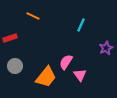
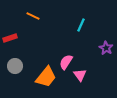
purple star: rotated 16 degrees counterclockwise
